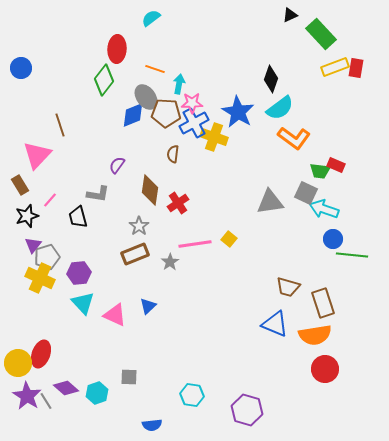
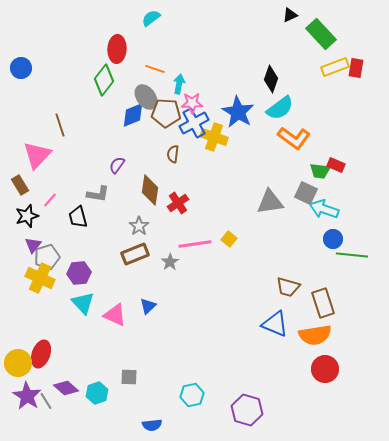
cyan hexagon at (192, 395): rotated 20 degrees counterclockwise
